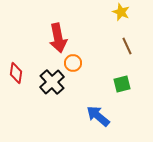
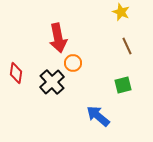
green square: moved 1 px right, 1 px down
